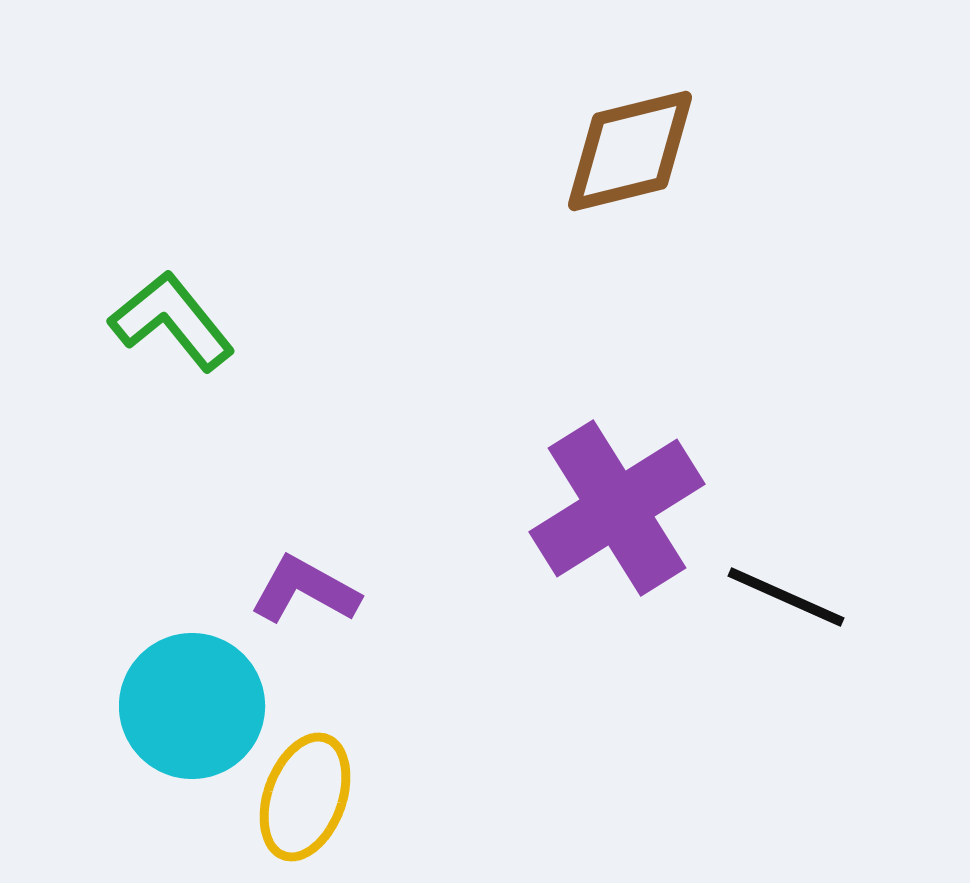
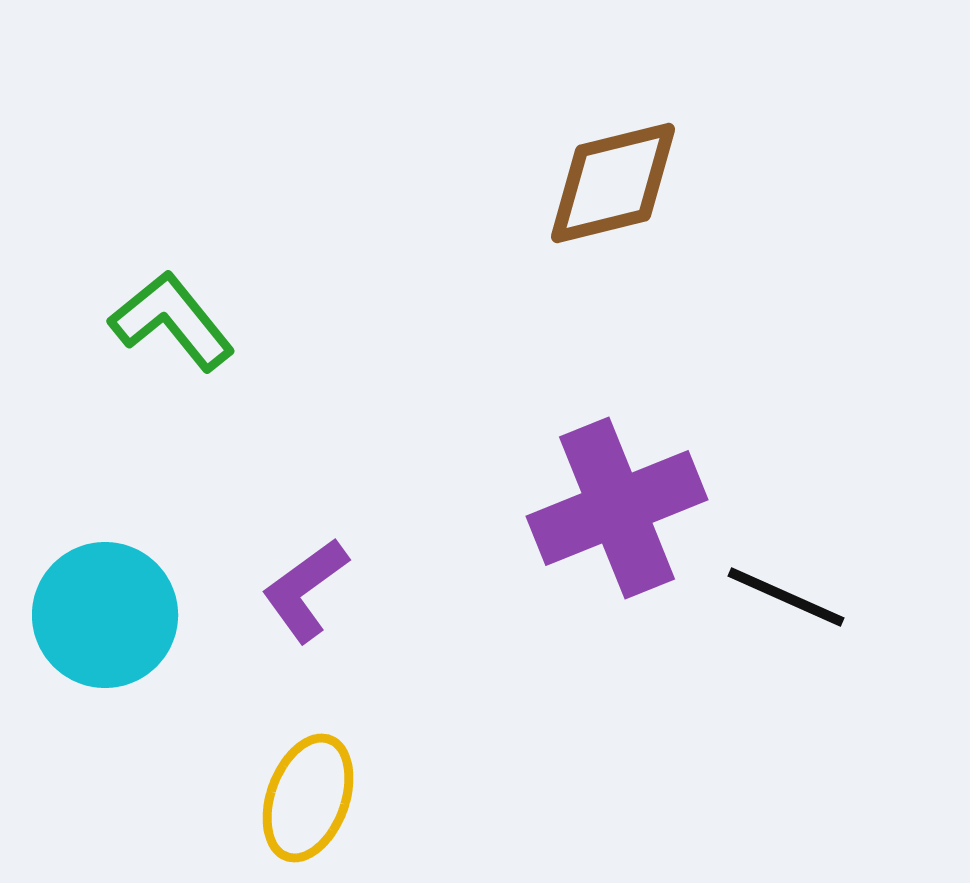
brown diamond: moved 17 px left, 32 px down
purple cross: rotated 10 degrees clockwise
purple L-shape: rotated 65 degrees counterclockwise
cyan circle: moved 87 px left, 91 px up
yellow ellipse: moved 3 px right, 1 px down
